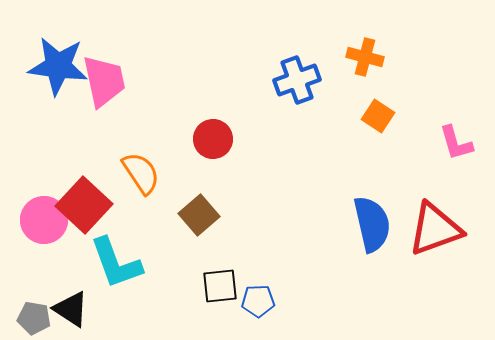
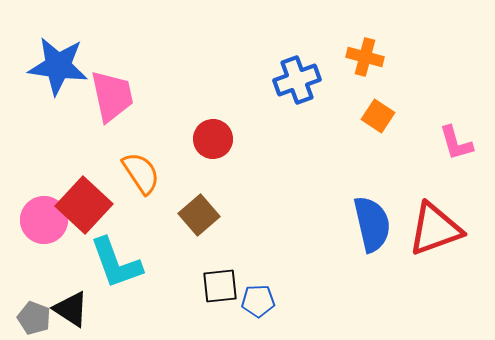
pink trapezoid: moved 8 px right, 15 px down
gray pentagon: rotated 12 degrees clockwise
